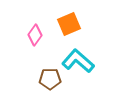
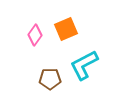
orange square: moved 3 px left, 5 px down
cyan L-shape: moved 6 px right, 4 px down; rotated 68 degrees counterclockwise
